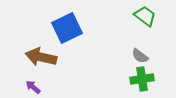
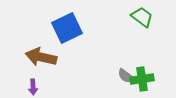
green trapezoid: moved 3 px left, 1 px down
gray semicircle: moved 14 px left, 20 px down
purple arrow: rotated 133 degrees counterclockwise
